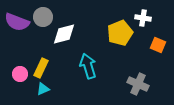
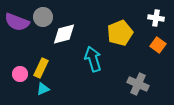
white cross: moved 13 px right
orange square: rotated 14 degrees clockwise
cyan arrow: moved 5 px right, 7 px up
